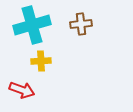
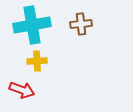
cyan cross: rotated 6 degrees clockwise
yellow cross: moved 4 px left
